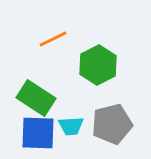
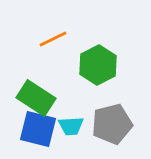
blue square: moved 4 px up; rotated 12 degrees clockwise
